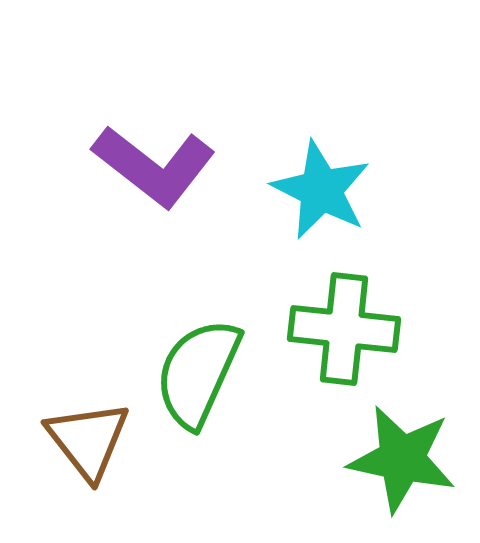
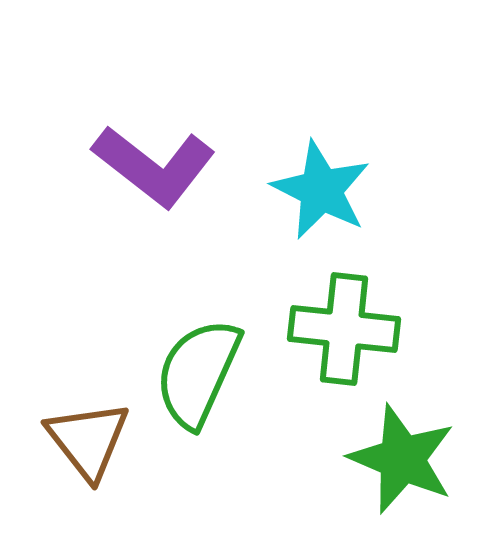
green star: rotated 11 degrees clockwise
